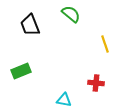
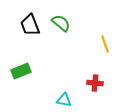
green semicircle: moved 10 px left, 9 px down
red cross: moved 1 px left
